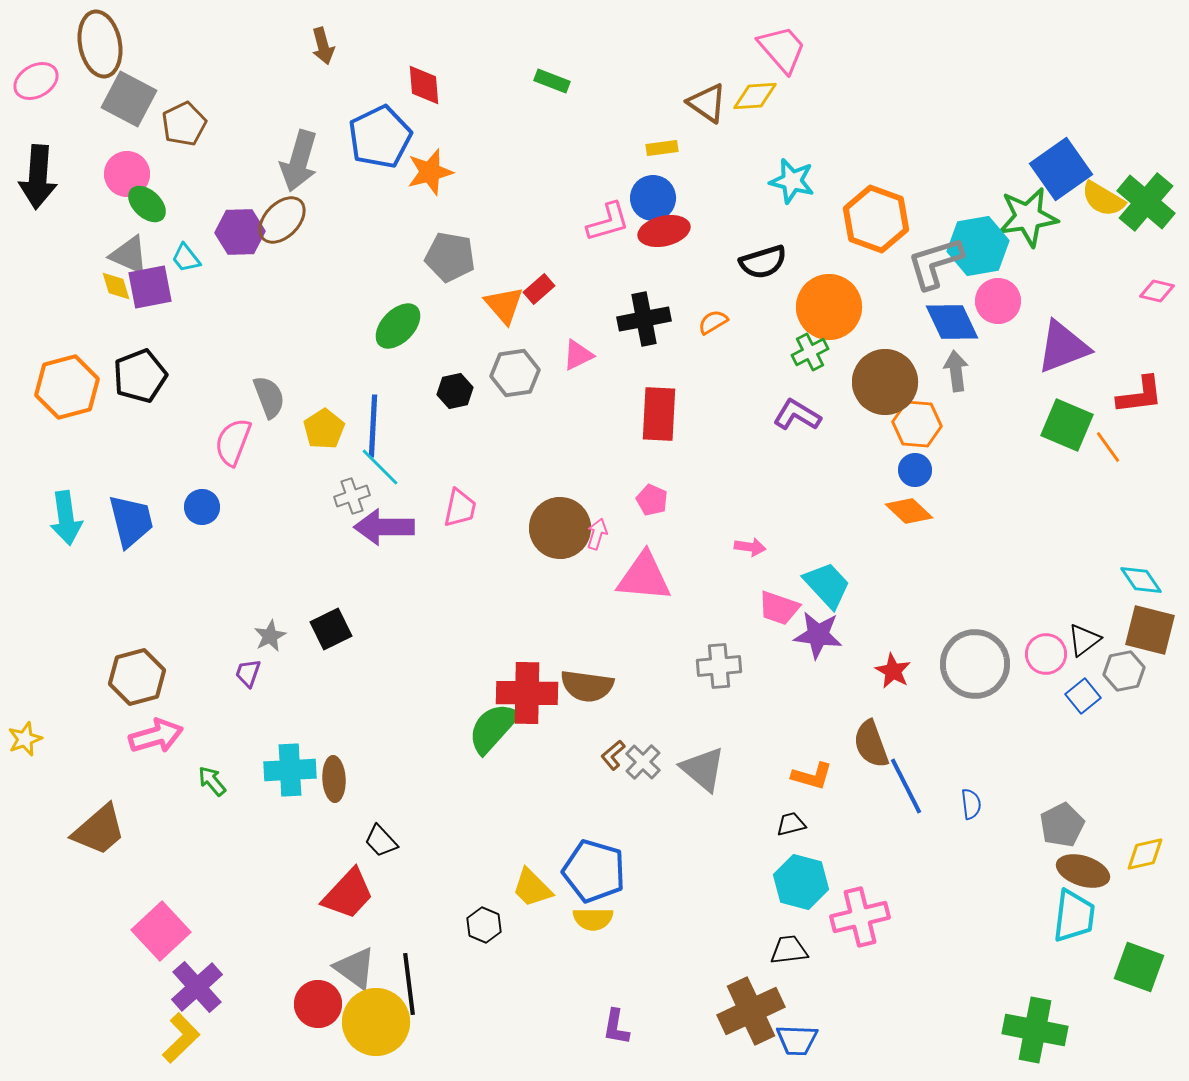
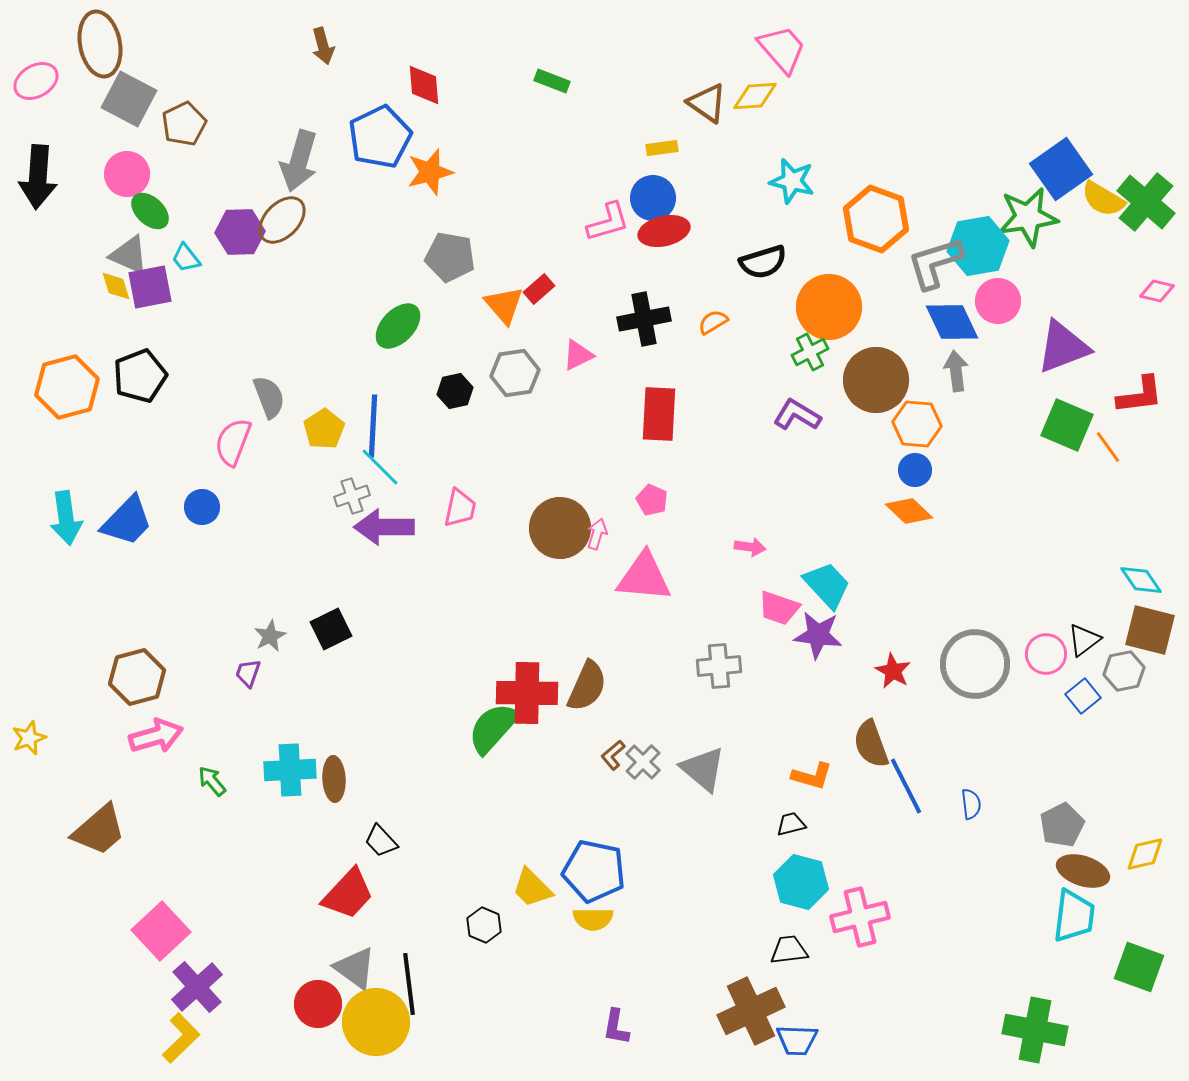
green ellipse at (147, 204): moved 3 px right, 7 px down
brown circle at (885, 382): moved 9 px left, 2 px up
blue trapezoid at (131, 521): moved 4 px left; rotated 58 degrees clockwise
brown semicircle at (587, 686): rotated 74 degrees counterclockwise
yellow star at (25, 739): moved 4 px right, 1 px up
blue pentagon at (594, 871): rotated 4 degrees counterclockwise
